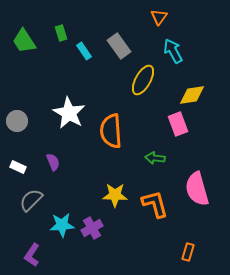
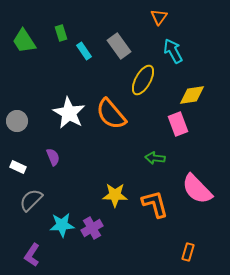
orange semicircle: moved 17 px up; rotated 36 degrees counterclockwise
purple semicircle: moved 5 px up
pink semicircle: rotated 28 degrees counterclockwise
